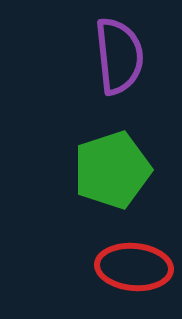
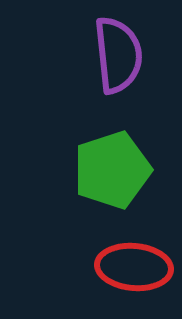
purple semicircle: moved 1 px left, 1 px up
